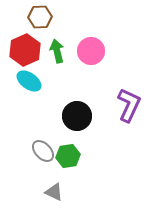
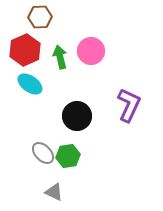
green arrow: moved 3 px right, 6 px down
cyan ellipse: moved 1 px right, 3 px down
gray ellipse: moved 2 px down
